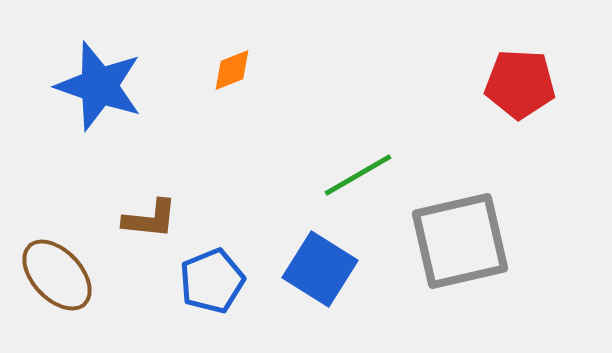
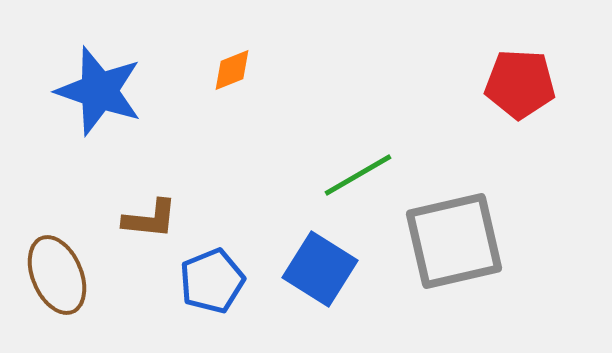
blue star: moved 5 px down
gray square: moved 6 px left
brown ellipse: rotated 20 degrees clockwise
